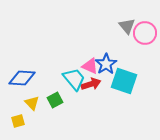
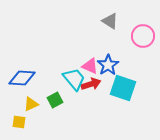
gray triangle: moved 17 px left, 5 px up; rotated 18 degrees counterclockwise
pink circle: moved 2 px left, 3 px down
blue star: moved 2 px right, 1 px down
cyan square: moved 1 px left, 7 px down
yellow triangle: moved 1 px left, 1 px down; rotated 49 degrees clockwise
yellow square: moved 1 px right, 1 px down; rotated 24 degrees clockwise
